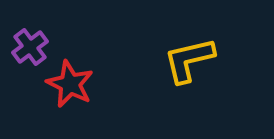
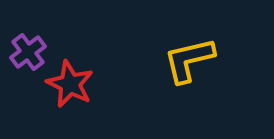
purple cross: moved 2 px left, 5 px down
